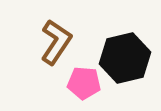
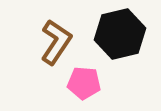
black hexagon: moved 5 px left, 24 px up
